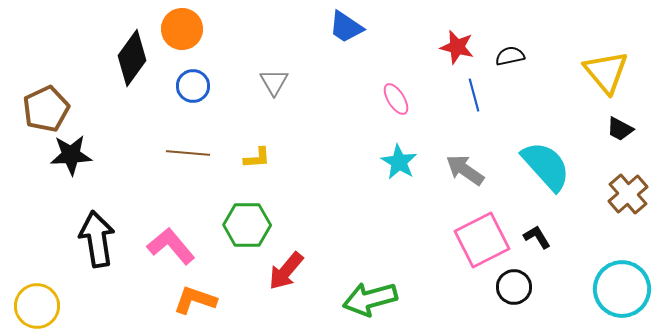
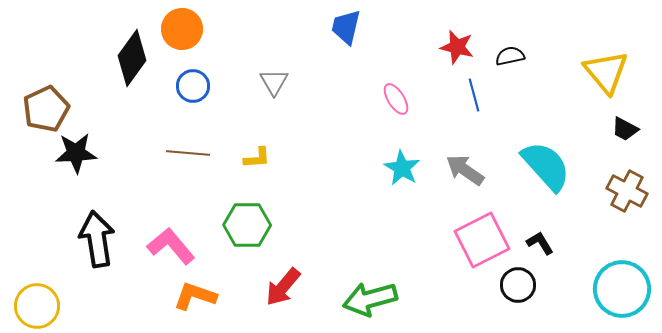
blue trapezoid: rotated 69 degrees clockwise
black trapezoid: moved 5 px right
black star: moved 5 px right, 2 px up
cyan star: moved 3 px right, 6 px down
brown cross: moved 1 px left, 3 px up; rotated 21 degrees counterclockwise
black L-shape: moved 3 px right, 6 px down
red arrow: moved 3 px left, 16 px down
black circle: moved 4 px right, 2 px up
orange L-shape: moved 4 px up
